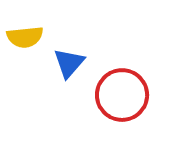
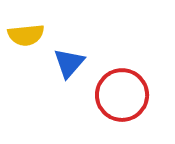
yellow semicircle: moved 1 px right, 2 px up
